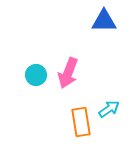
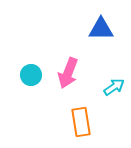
blue triangle: moved 3 px left, 8 px down
cyan circle: moved 5 px left
cyan arrow: moved 5 px right, 22 px up
